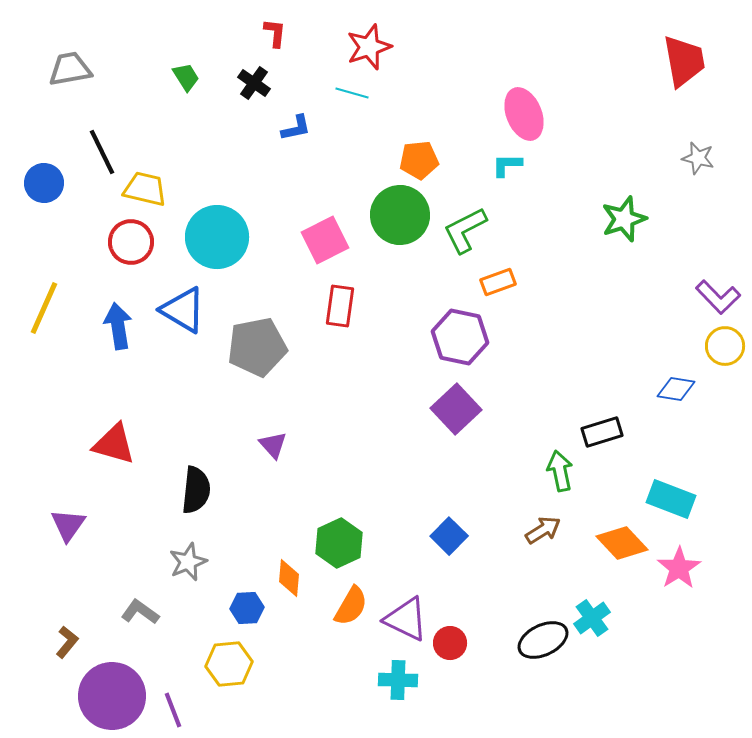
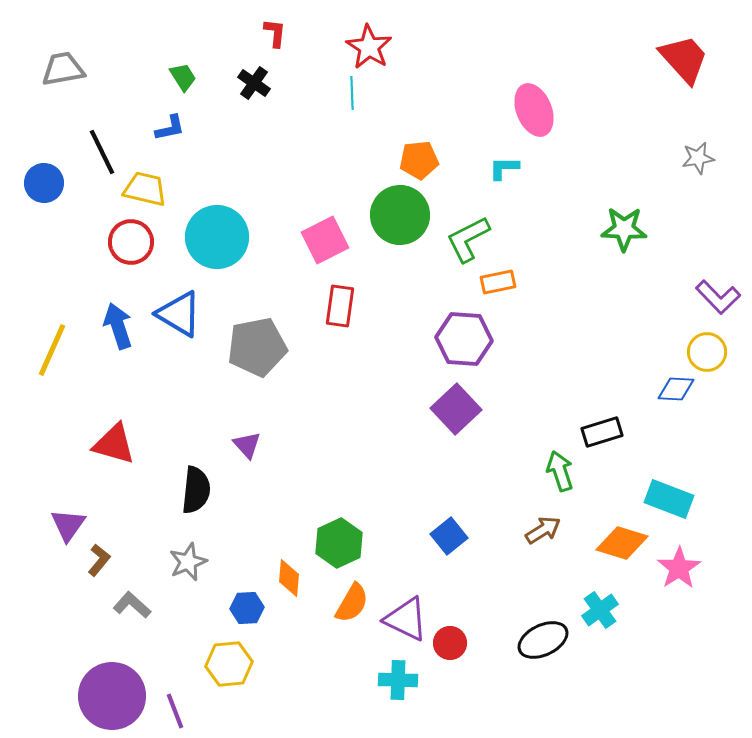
red star at (369, 47): rotated 21 degrees counterclockwise
red trapezoid at (684, 61): moved 2 px up; rotated 32 degrees counterclockwise
gray trapezoid at (70, 69): moved 7 px left
green trapezoid at (186, 77): moved 3 px left
cyan line at (352, 93): rotated 72 degrees clockwise
pink ellipse at (524, 114): moved 10 px right, 4 px up
blue L-shape at (296, 128): moved 126 px left
gray star at (698, 158): rotated 24 degrees counterclockwise
cyan L-shape at (507, 165): moved 3 px left, 3 px down
green star at (624, 219): moved 10 px down; rotated 21 degrees clockwise
green L-shape at (465, 230): moved 3 px right, 9 px down
orange rectangle at (498, 282): rotated 8 degrees clockwise
yellow line at (44, 308): moved 8 px right, 42 px down
blue triangle at (183, 310): moved 4 px left, 4 px down
blue arrow at (118, 326): rotated 9 degrees counterclockwise
purple hexagon at (460, 337): moved 4 px right, 2 px down; rotated 8 degrees counterclockwise
yellow circle at (725, 346): moved 18 px left, 6 px down
blue diamond at (676, 389): rotated 6 degrees counterclockwise
purple triangle at (273, 445): moved 26 px left
green arrow at (560, 471): rotated 6 degrees counterclockwise
cyan rectangle at (671, 499): moved 2 px left
blue square at (449, 536): rotated 6 degrees clockwise
orange diamond at (622, 543): rotated 30 degrees counterclockwise
orange semicircle at (351, 606): moved 1 px right, 3 px up
gray L-shape at (140, 612): moved 8 px left, 7 px up; rotated 6 degrees clockwise
cyan cross at (592, 618): moved 8 px right, 8 px up
brown L-shape at (67, 642): moved 32 px right, 82 px up
purple line at (173, 710): moved 2 px right, 1 px down
